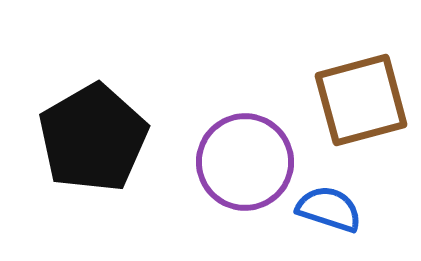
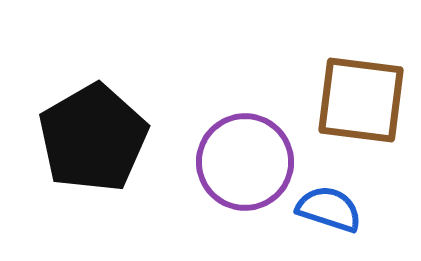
brown square: rotated 22 degrees clockwise
